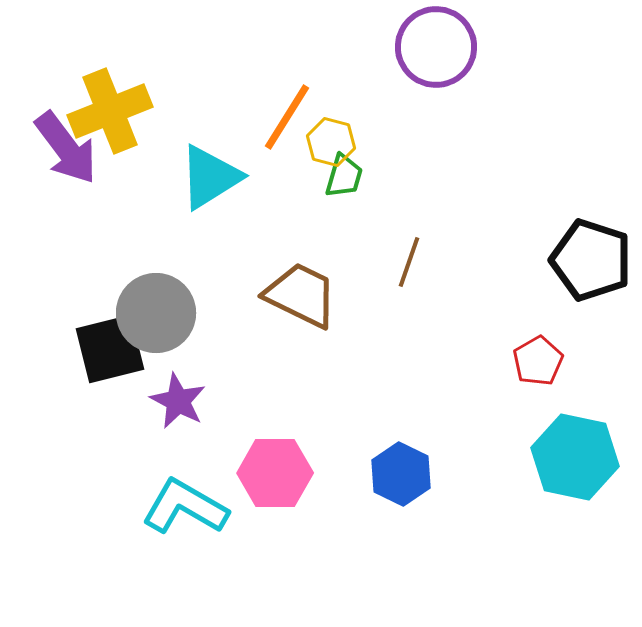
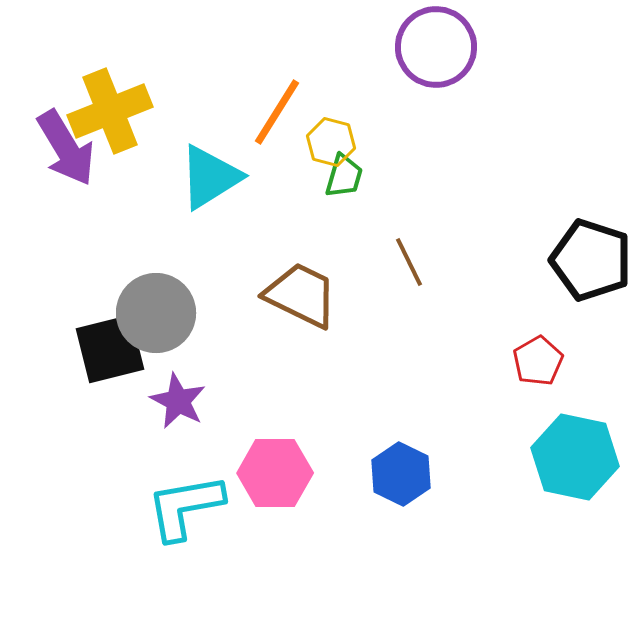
orange line: moved 10 px left, 5 px up
purple arrow: rotated 6 degrees clockwise
brown line: rotated 45 degrees counterclockwise
cyan L-shape: rotated 40 degrees counterclockwise
